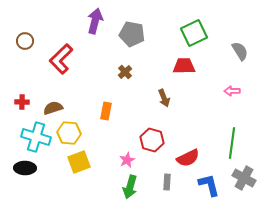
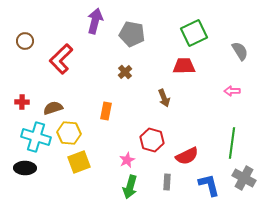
red semicircle: moved 1 px left, 2 px up
